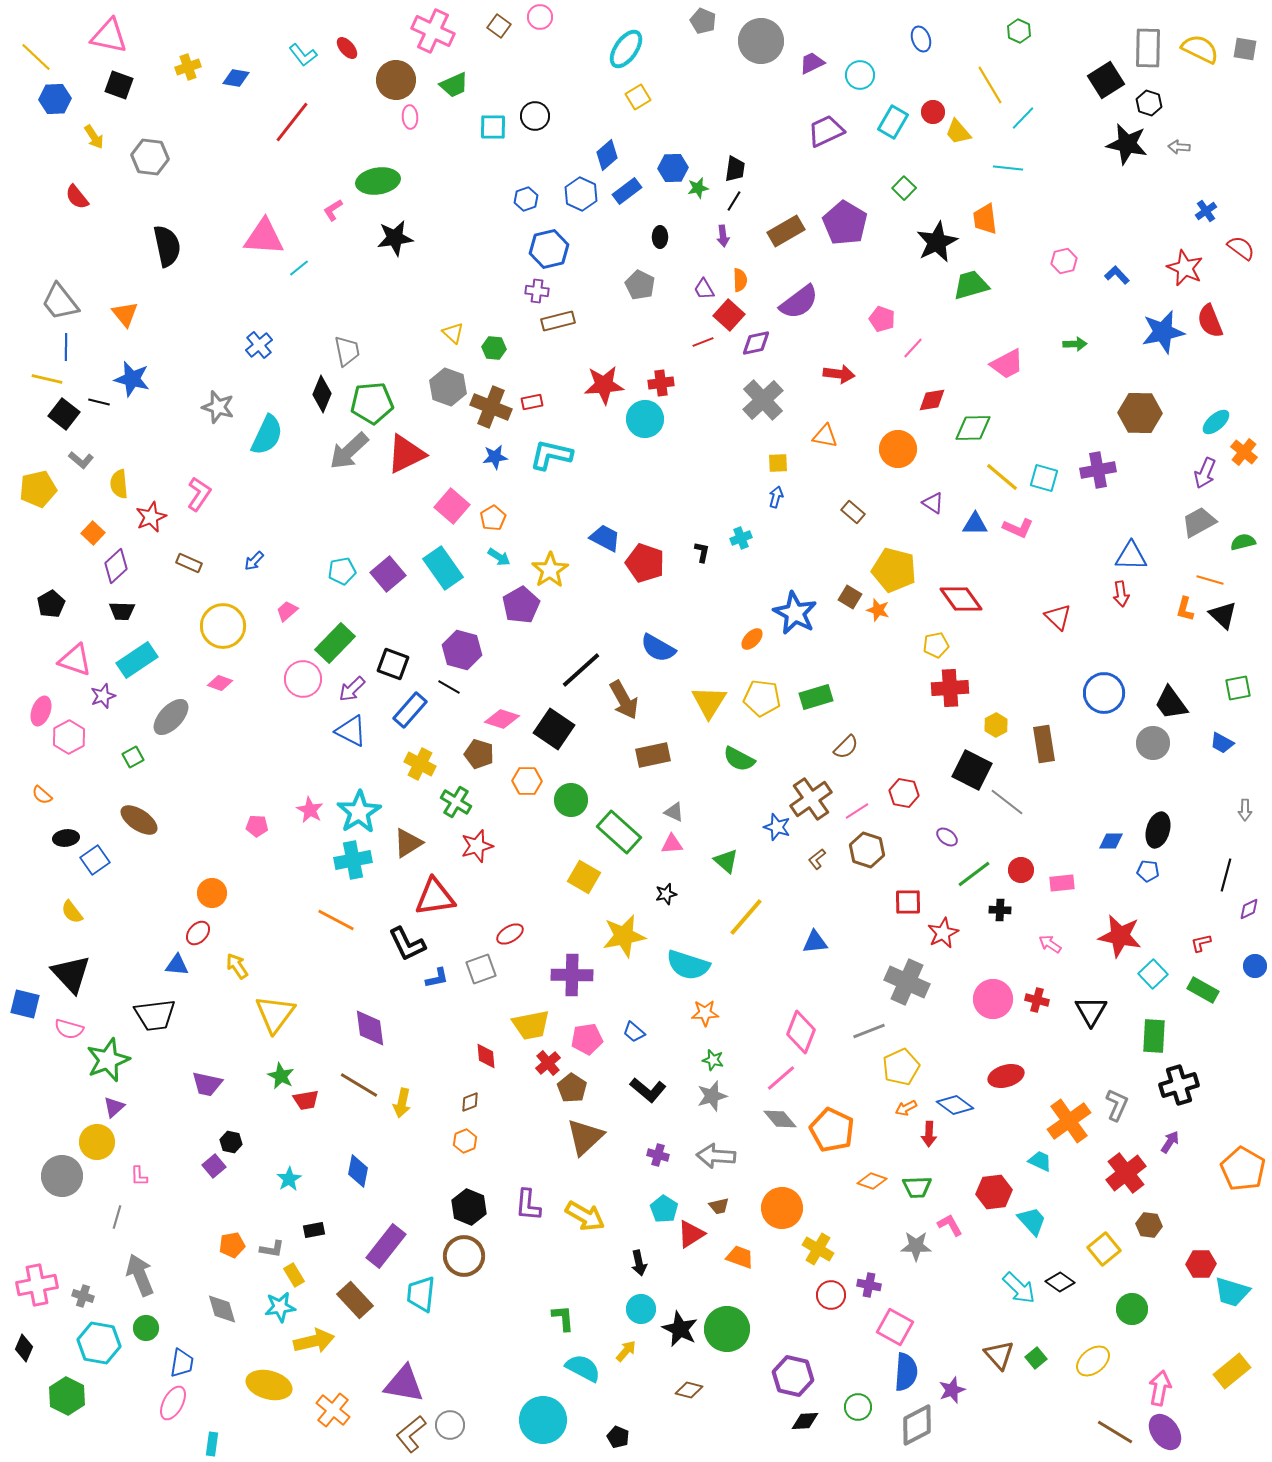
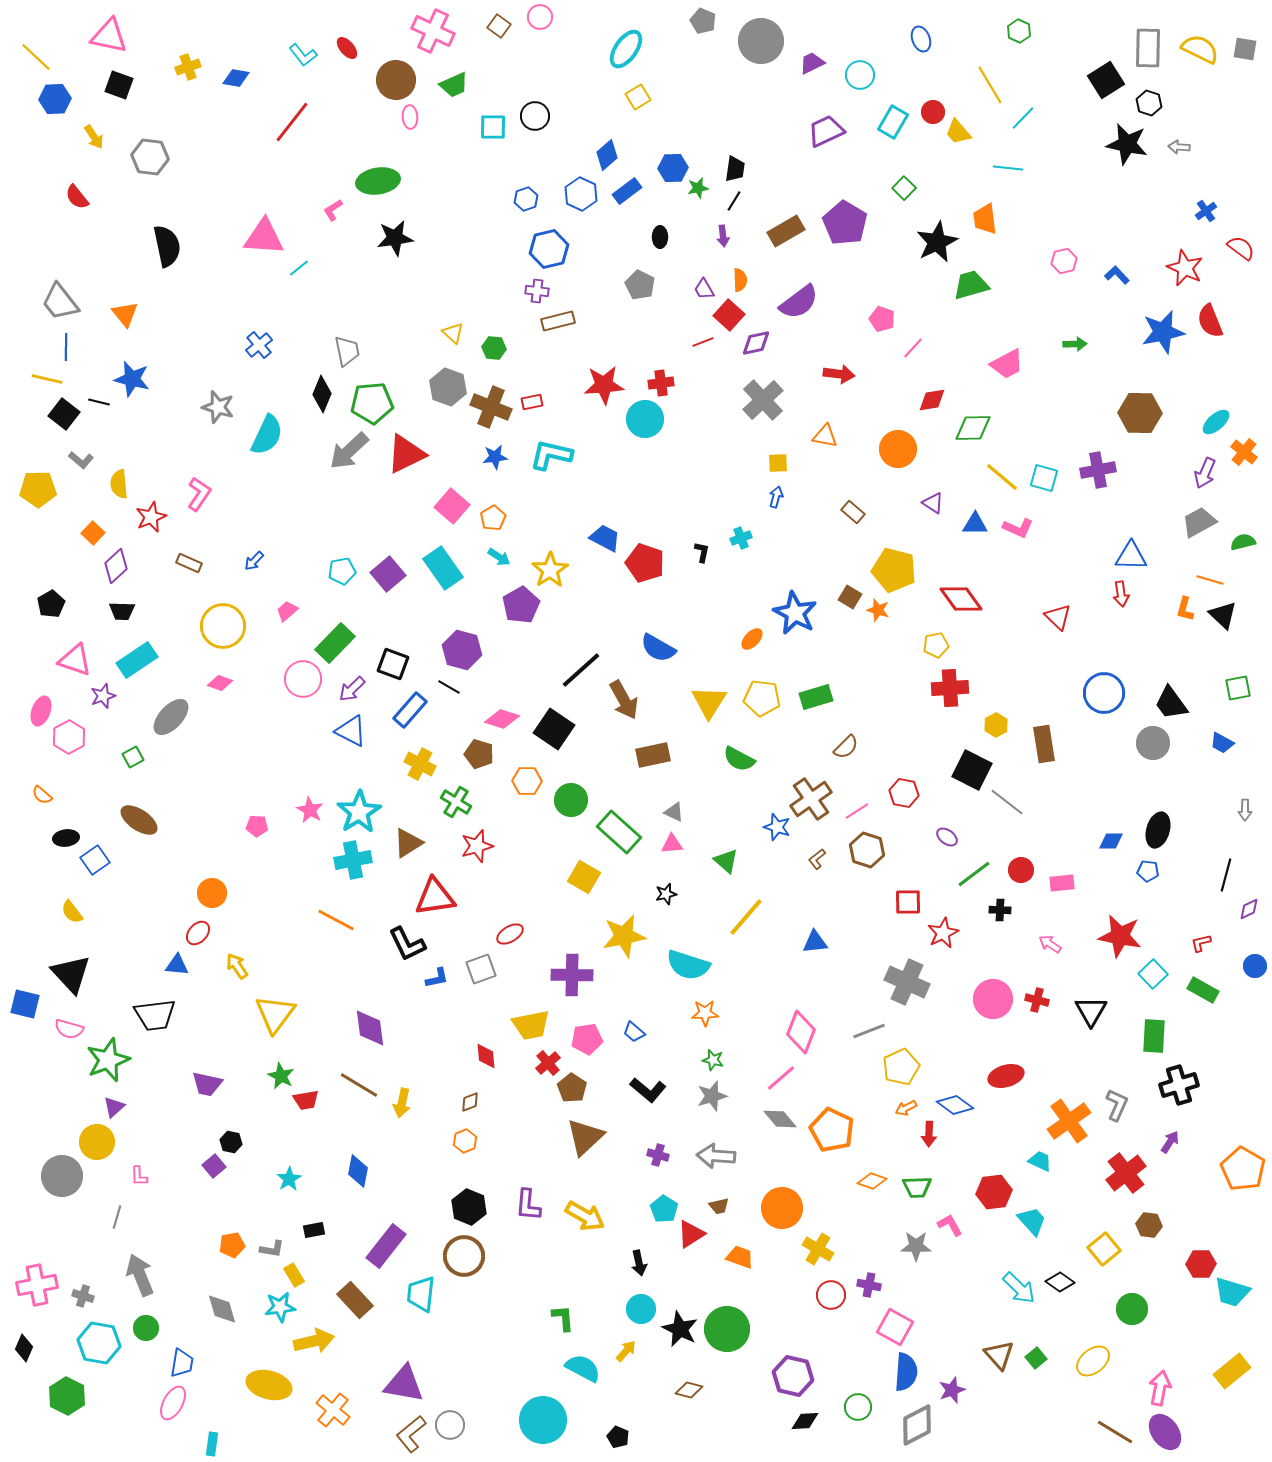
yellow pentagon at (38, 489): rotated 12 degrees clockwise
